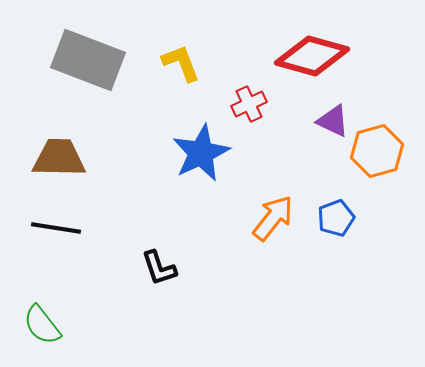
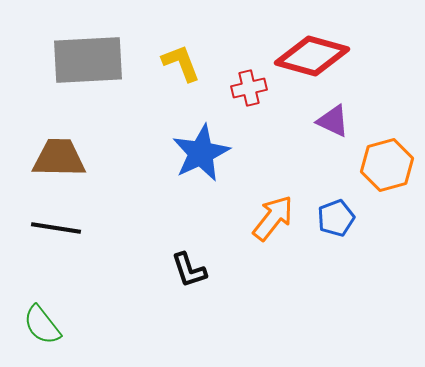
gray rectangle: rotated 24 degrees counterclockwise
red cross: moved 16 px up; rotated 12 degrees clockwise
orange hexagon: moved 10 px right, 14 px down
black L-shape: moved 30 px right, 2 px down
